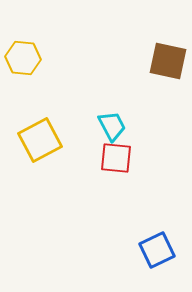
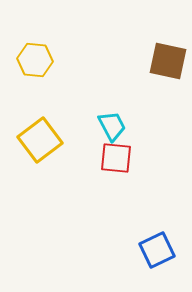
yellow hexagon: moved 12 px right, 2 px down
yellow square: rotated 9 degrees counterclockwise
